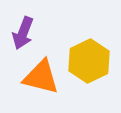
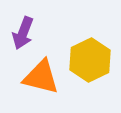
yellow hexagon: moved 1 px right, 1 px up
